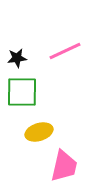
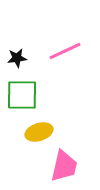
green square: moved 3 px down
